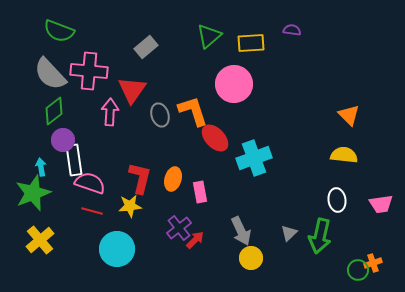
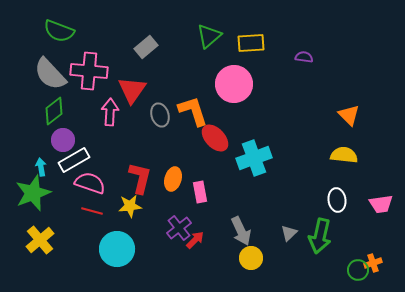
purple semicircle: moved 12 px right, 27 px down
white rectangle: rotated 68 degrees clockwise
